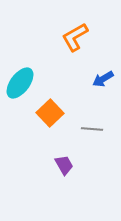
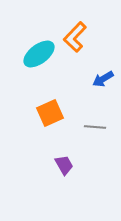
orange L-shape: rotated 16 degrees counterclockwise
cyan ellipse: moved 19 px right, 29 px up; rotated 16 degrees clockwise
orange square: rotated 20 degrees clockwise
gray line: moved 3 px right, 2 px up
